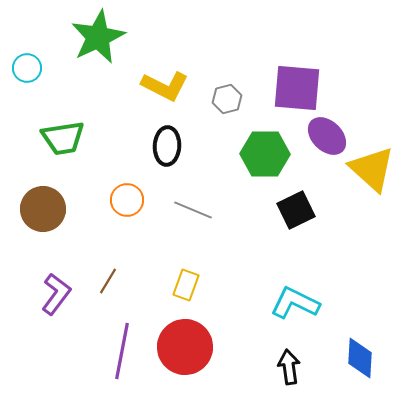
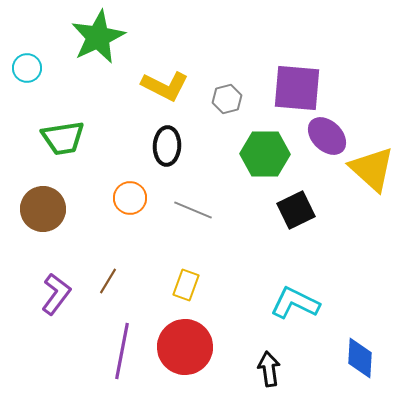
orange circle: moved 3 px right, 2 px up
black arrow: moved 20 px left, 2 px down
